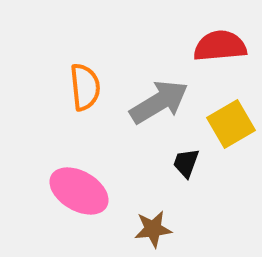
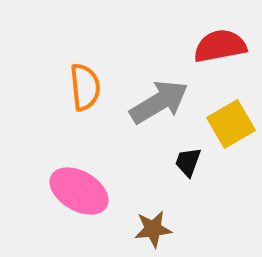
red semicircle: rotated 6 degrees counterclockwise
black trapezoid: moved 2 px right, 1 px up
